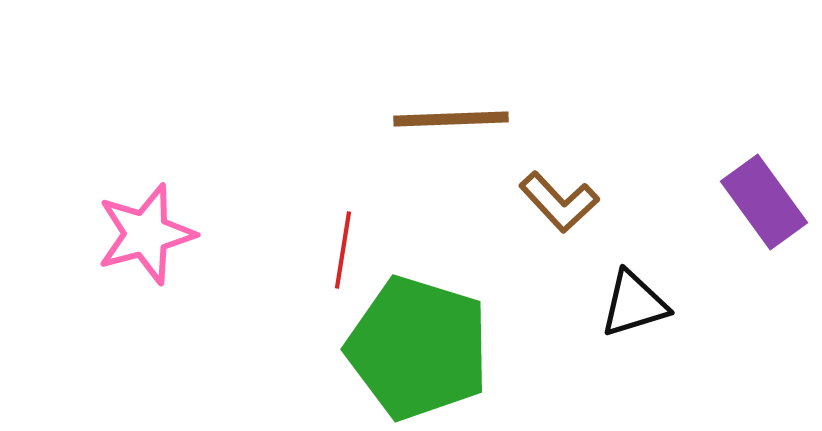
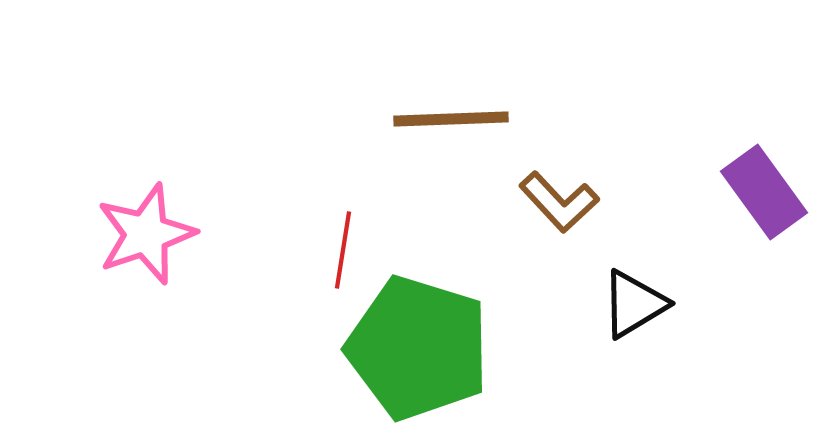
purple rectangle: moved 10 px up
pink star: rotated 4 degrees counterclockwise
black triangle: rotated 14 degrees counterclockwise
